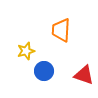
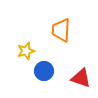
red triangle: moved 3 px left, 3 px down
